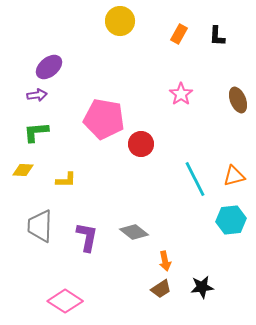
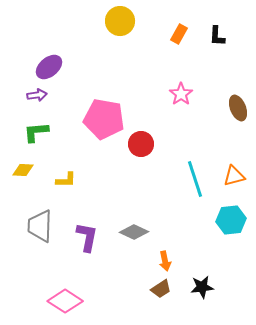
brown ellipse: moved 8 px down
cyan line: rotated 9 degrees clockwise
gray diamond: rotated 12 degrees counterclockwise
